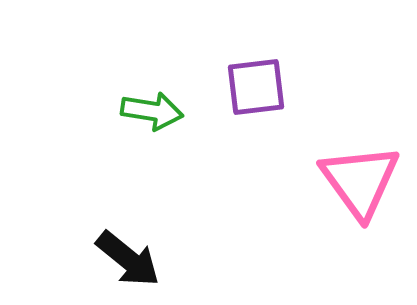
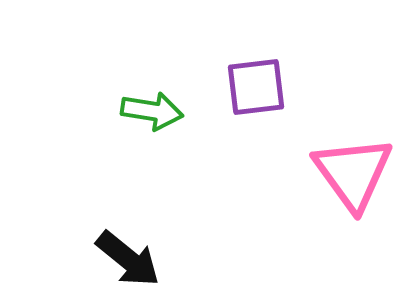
pink triangle: moved 7 px left, 8 px up
